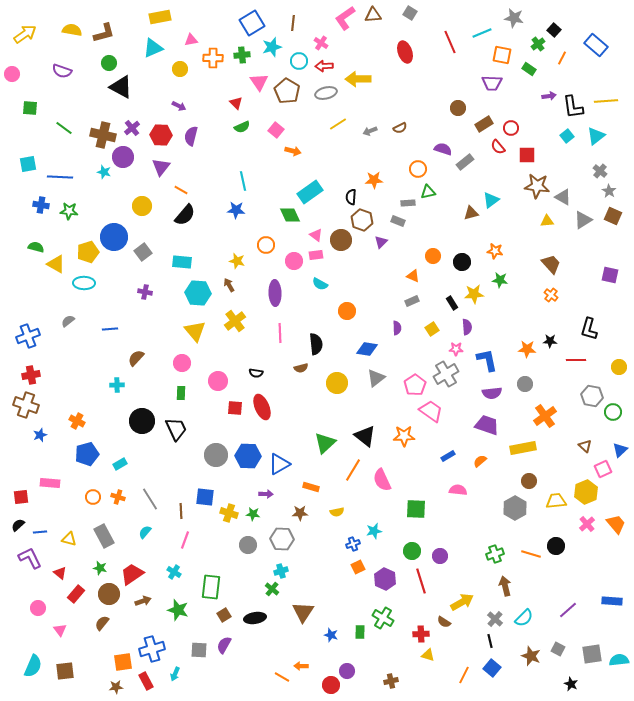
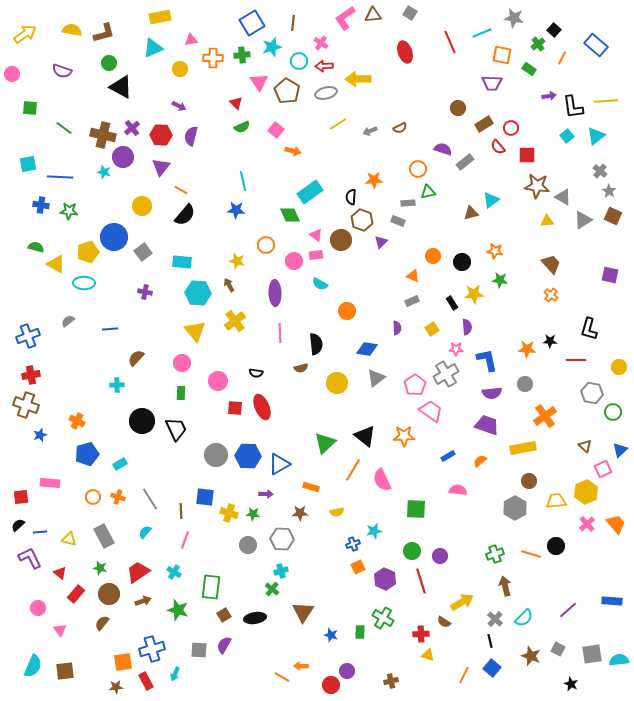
gray hexagon at (592, 396): moved 3 px up
red trapezoid at (132, 574): moved 6 px right, 2 px up
